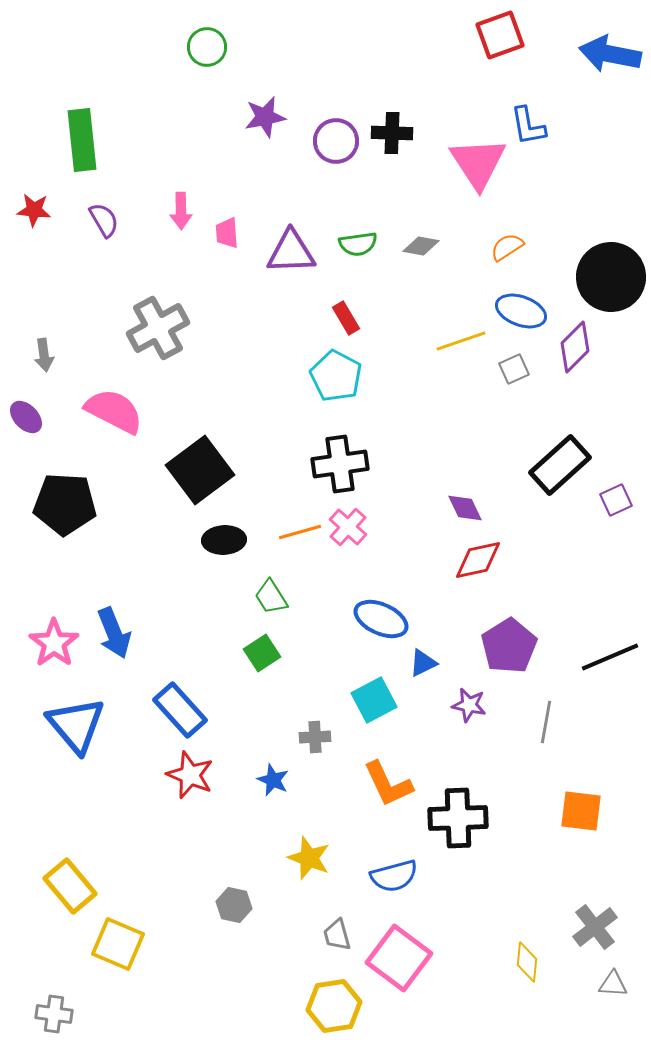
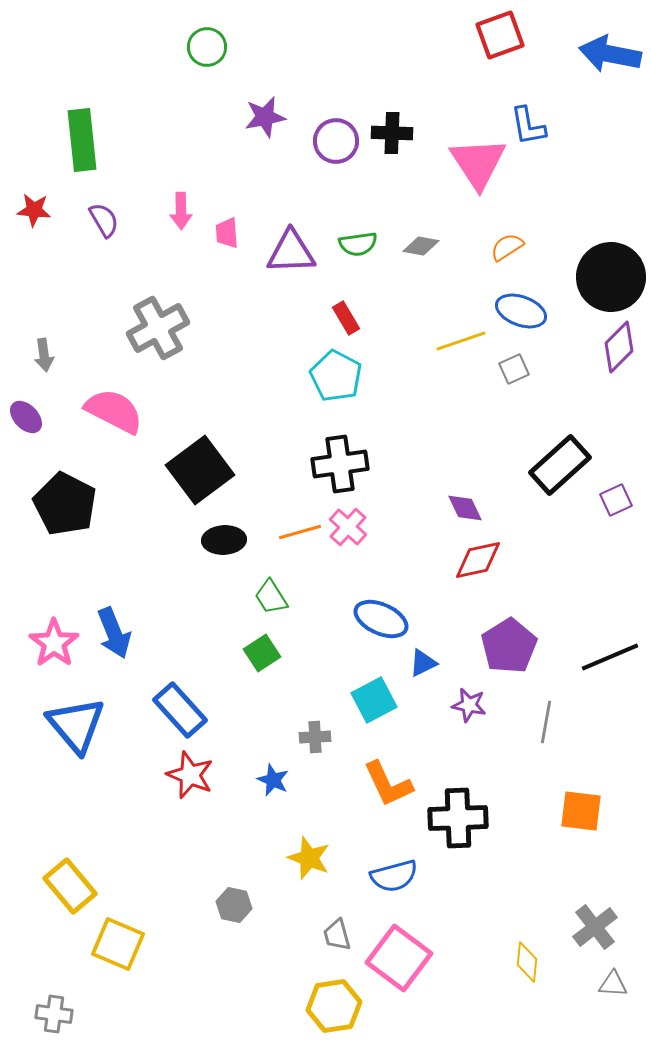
purple diamond at (575, 347): moved 44 px right
black pentagon at (65, 504): rotated 24 degrees clockwise
